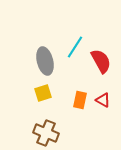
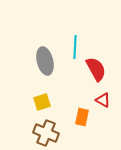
cyan line: rotated 30 degrees counterclockwise
red semicircle: moved 5 px left, 8 px down
yellow square: moved 1 px left, 9 px down
orange rectangle: moved 2 px right, 17 px down
